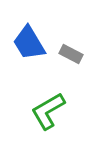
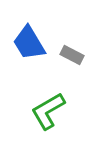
gray rectangle: moved 1 px right, 1 px down
